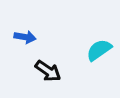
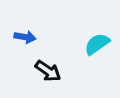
cyan semicircle: moved 2 px left, 6 px up
